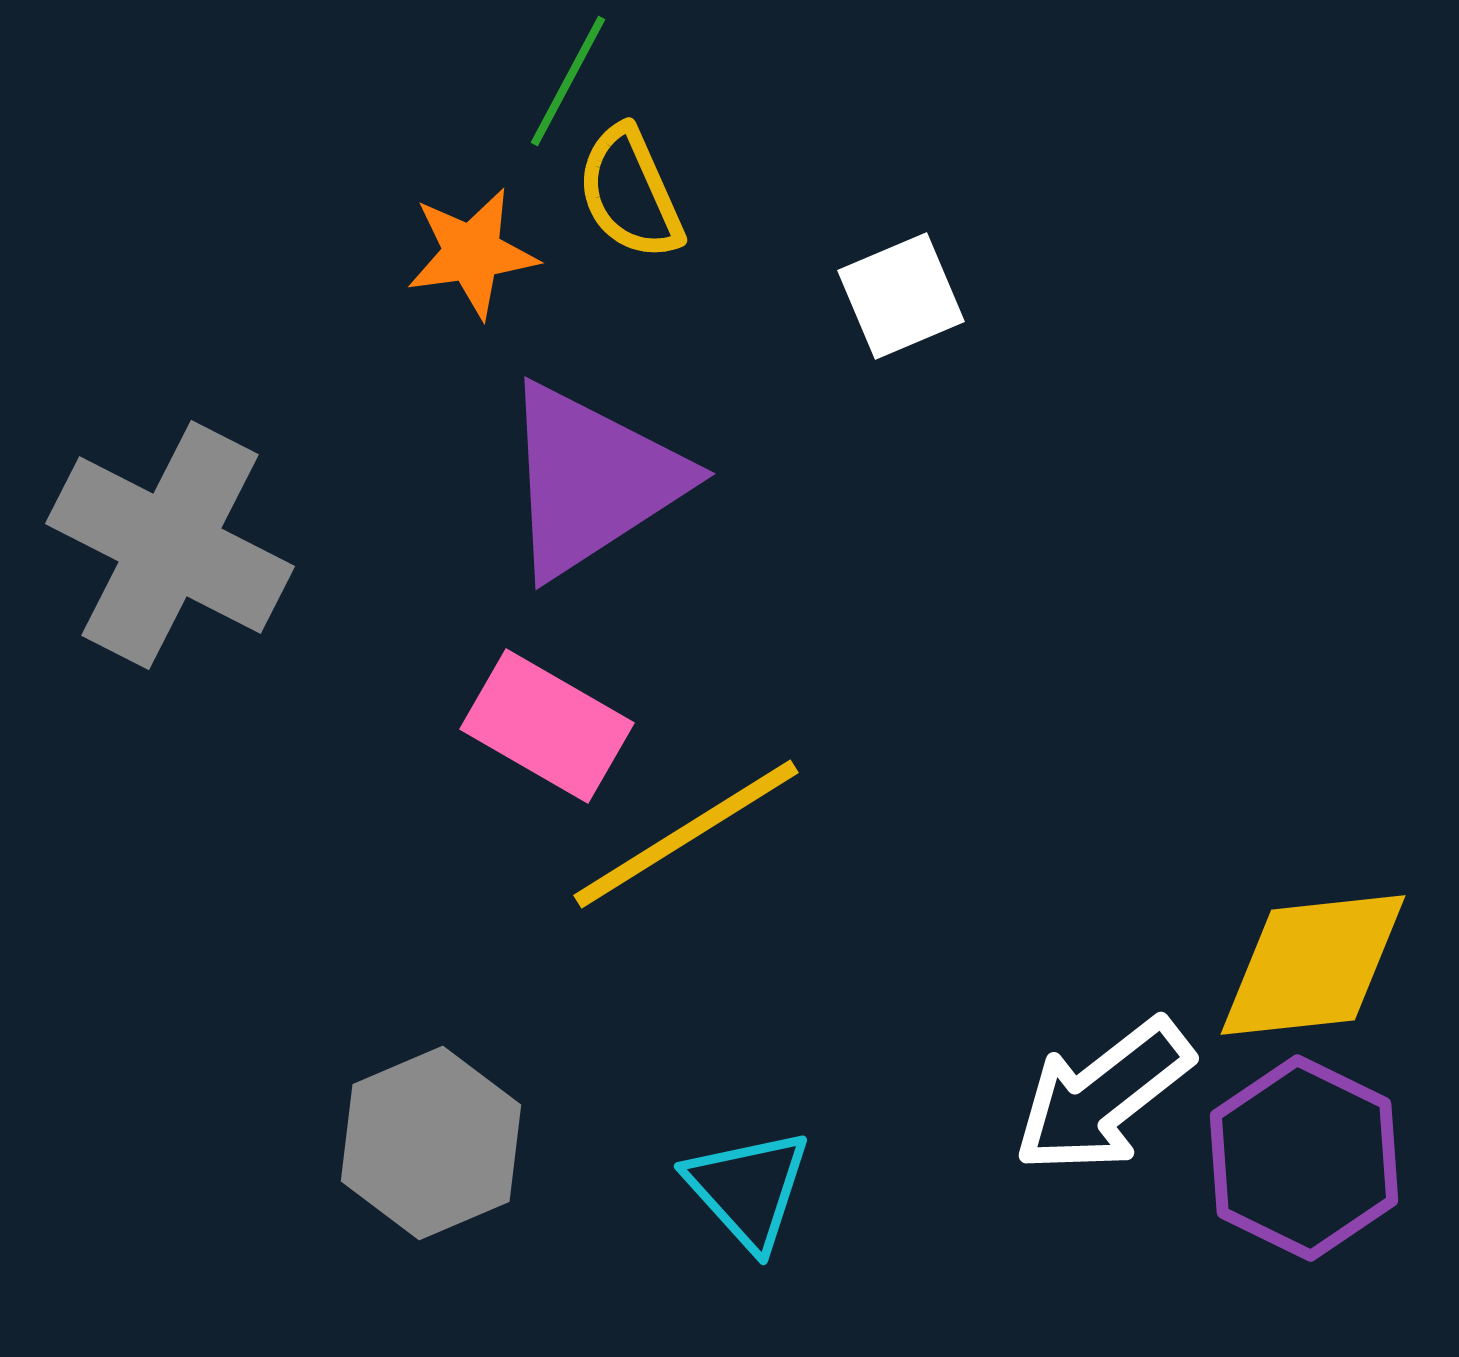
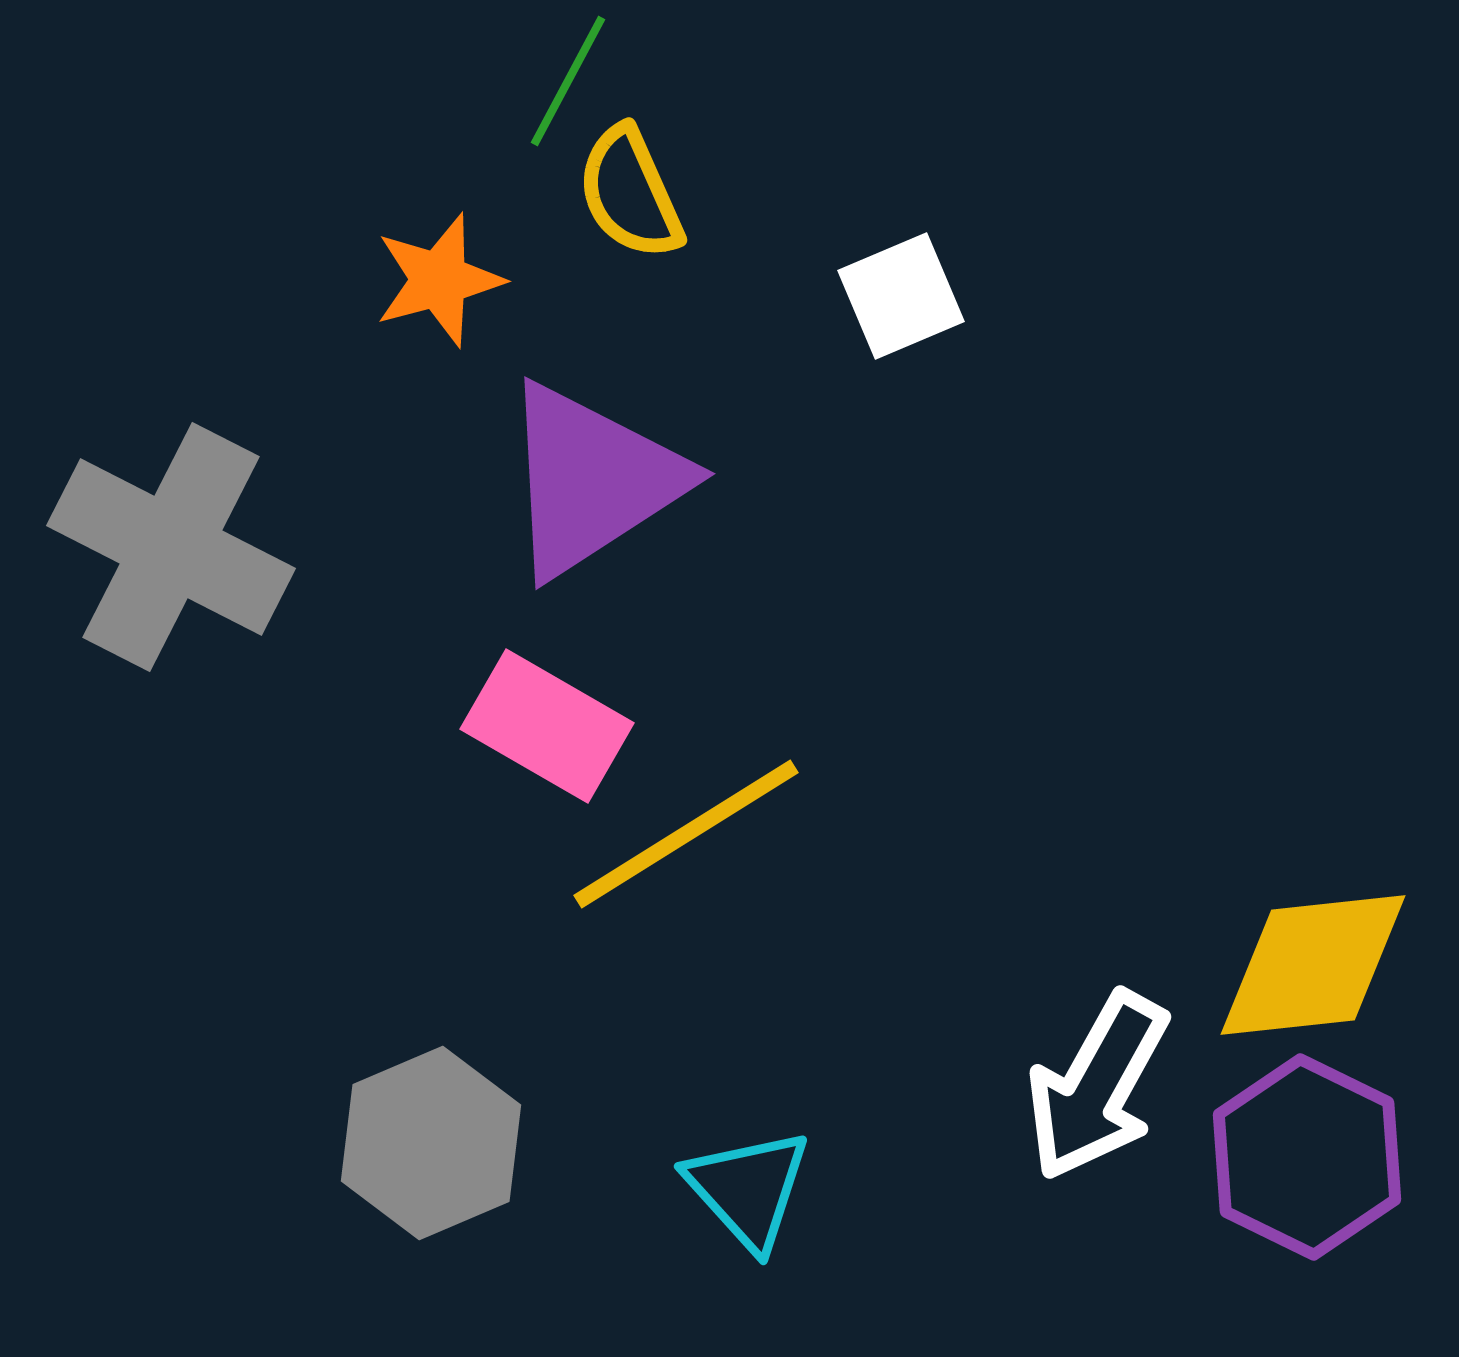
orange star: moved 33 px left, 27 px down; rotated 7 degrees counterclockwise
gray cross: moved 1 px right, 2 px down
white arrow: moved 6 px left, 10 px up; rotated 23 degrees counterclockwise
purple hexagon: moved 3 px right, 1 px up
